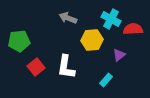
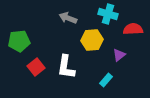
cyan cross: moved 3 px left, 5 px up; rotated 12 degrees counterclockwise
